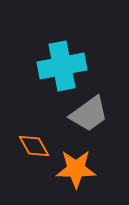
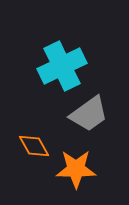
cyan cross: rotated 15 degrees counterclockwise
